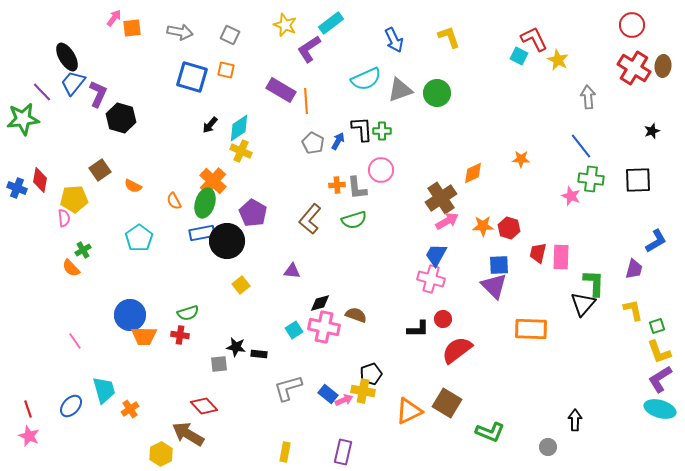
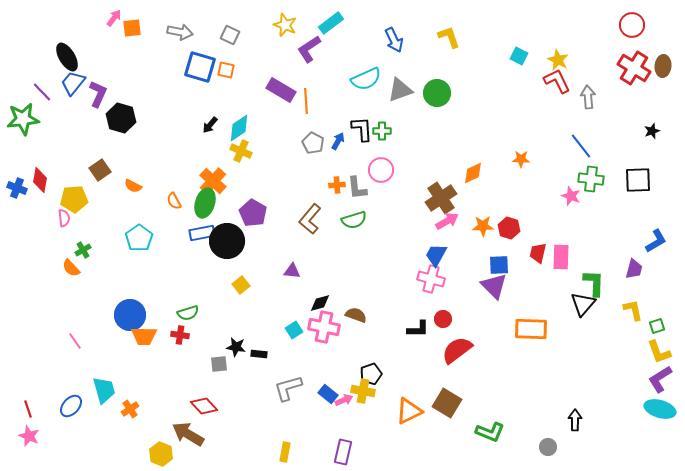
red L-shape at (534, 39): moved 23 px right, 42 px down
blue square at (192, 77): moved 8 px right, 10 px up
yellow hexagon at (161, 454): rotated 10 degrees counterclockwise
